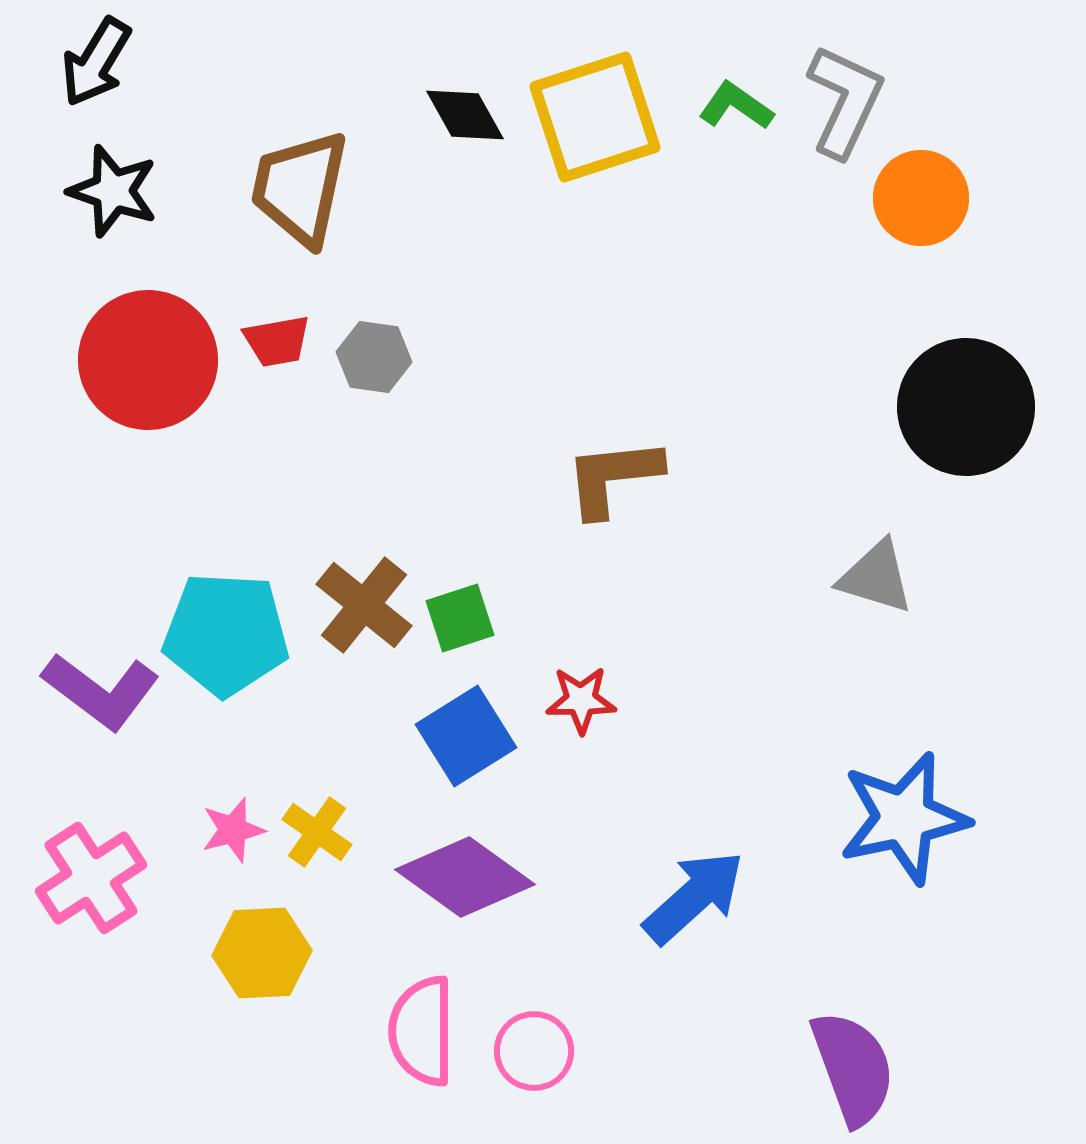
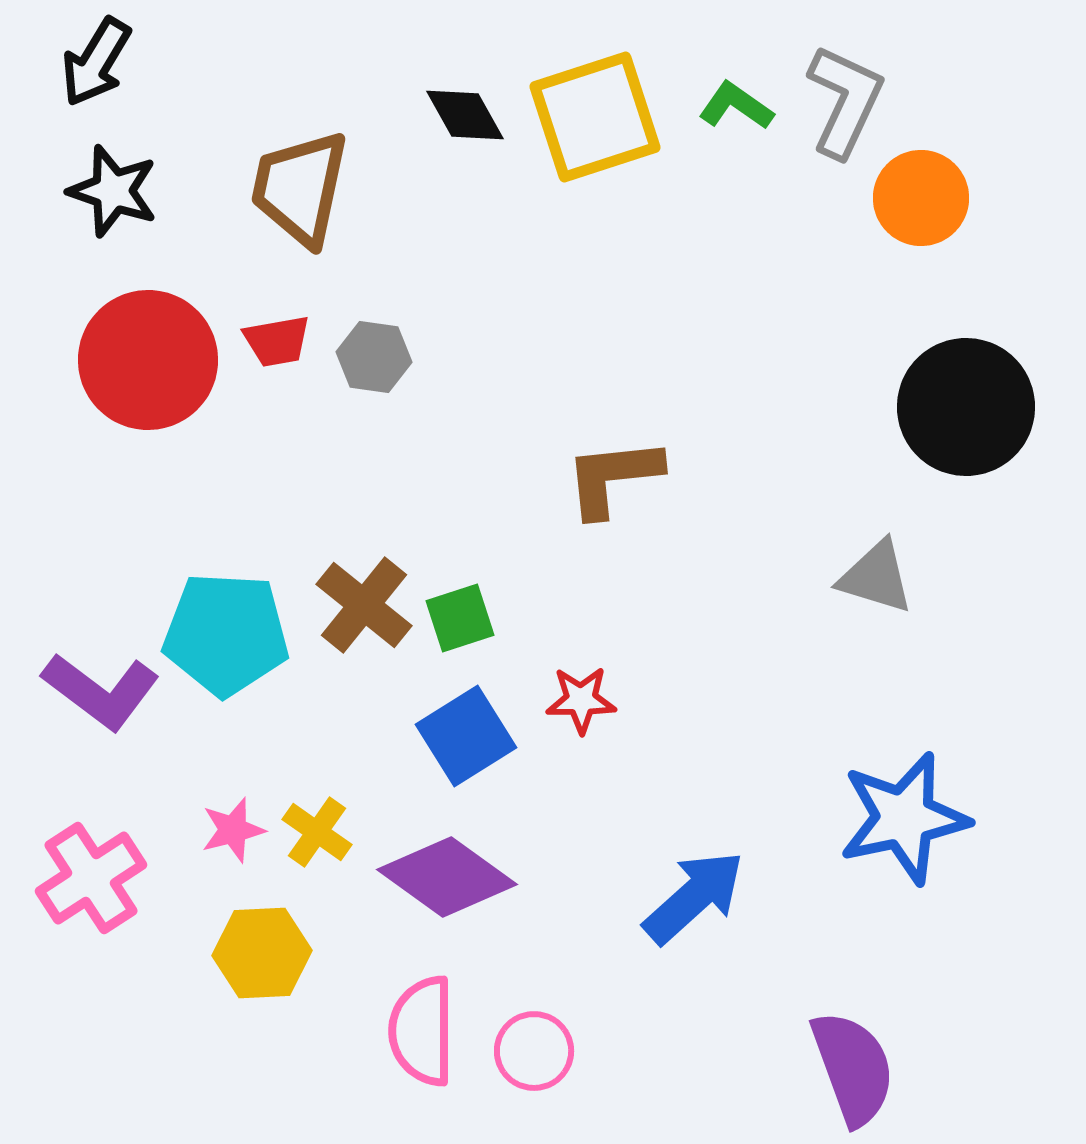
purple diamond: moved 18 px left
